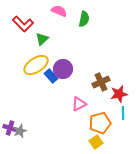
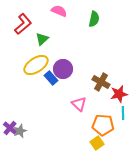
green semicircle: moved 10 px right
red L-shape: rotated 85 degrees counterclockwise
blue rectangle: moved 2 px down
brown cross: rotated 36 degrees counterclockwise
pink triangle: rotated 49 degrees counterclockwise
orange pentagon: moved 3 px right, 2 px down; rotated 20 degrees clockwise
purple cross: rotated 24 degrees clockwise
yellow square: moved 1 px right, 1 px down
